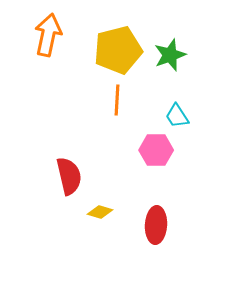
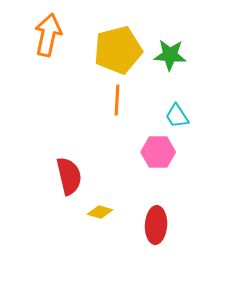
green star: rotated 24 degrees clockwise
pink hexagon: moved 2 px right, 2 px down
